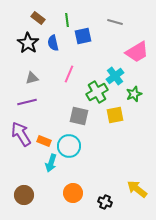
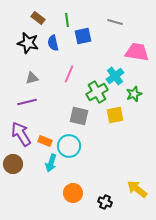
black star: rotated 20 degrees counterclockwise
pink trapezoid: rotated 140 degrees counterclockwise
orange rectangle: moved 1 px right
brown circle: moved 11 px left, 31 px up
